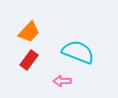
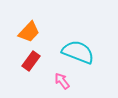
red rectangle: moved 2 px right, 1 px down
pink arrow: rotated 54 degrees clockwise
